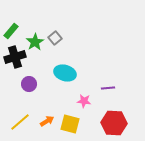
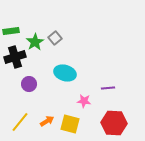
green rectangle: rotated 42 degrees clockwise
yellow line: rotated 10 degrees counterclockwise
